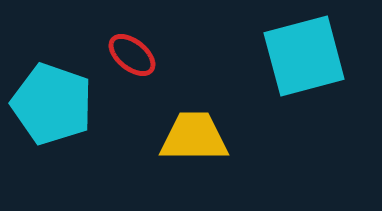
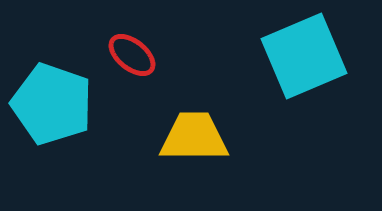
cyan square: rotated 8 degrees counterclockwise
